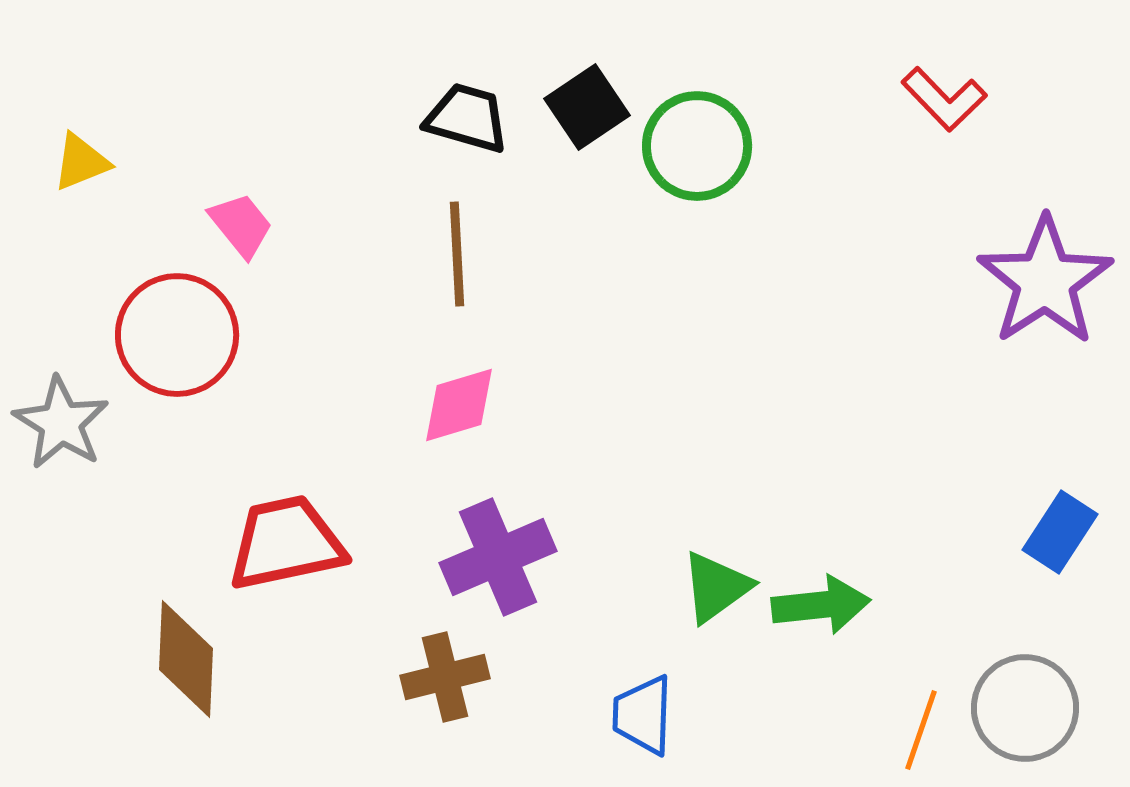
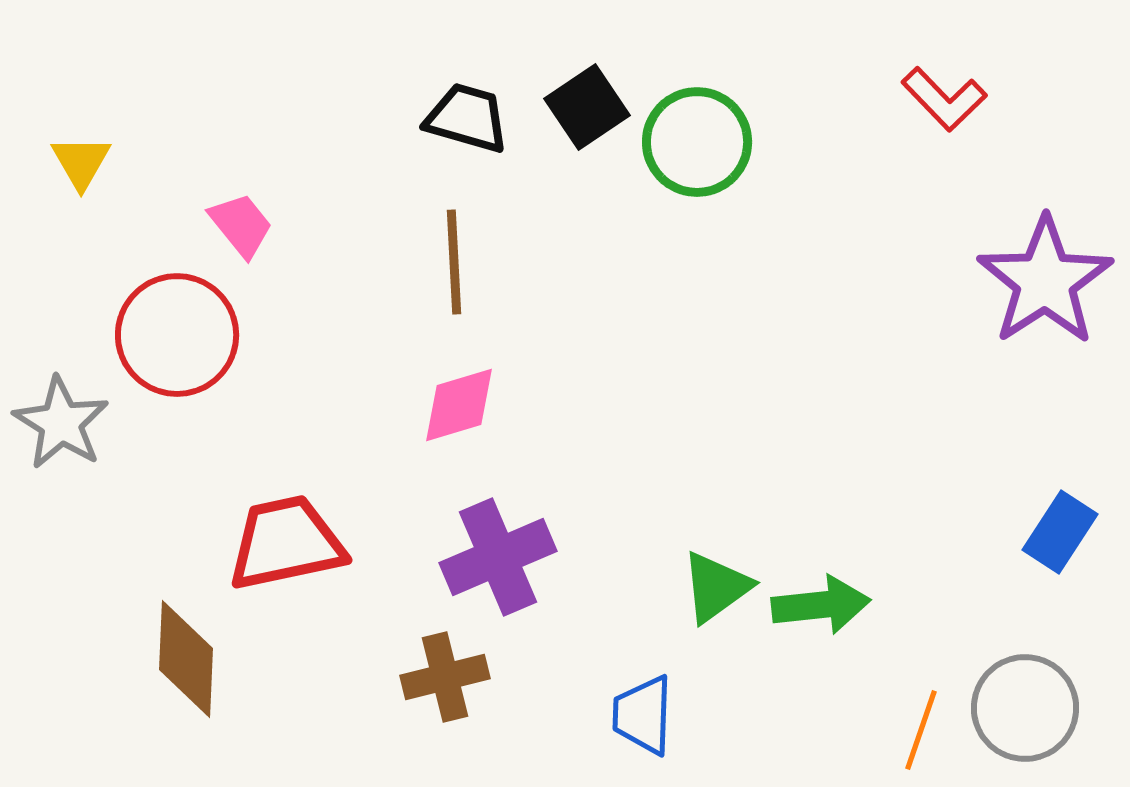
green circle: moved 4 px up
yellow triangle: rotated 38 degrees counterclockwise
brown line: moved 3 px left, 8 px down
